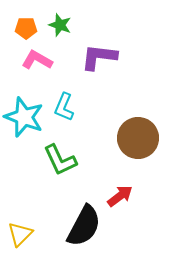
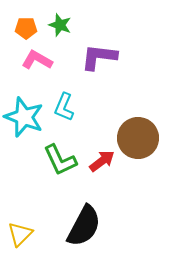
red arrow: moved 18 px left, 35 px up
